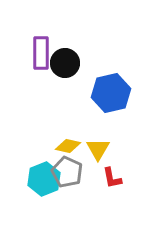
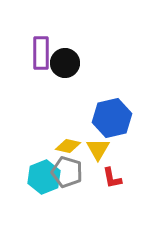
blue hexagon: moved 1 px right, 25 px down
gray pentagon: rotated 8 degrees counterclockwise
cyan hexagon: moved 2 px up
